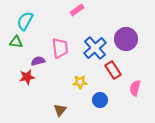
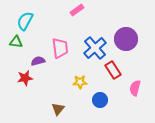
red star: moved 2 px left, 1 px down
brown triangle: moved 2 px left, 1 px up
